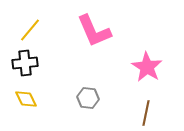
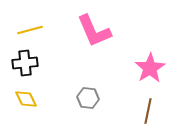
yellow line: rotated 35 degrees clockwise
pink star: moved 3 px right, 1 px down; rotated 8 degrees clockwise
brown line: moved 2 px right, 2 px up
